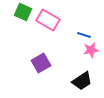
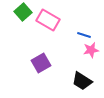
green square: rotated 24 degrees clockwise
black trapezoid: rotated 65 degrees clockwise
